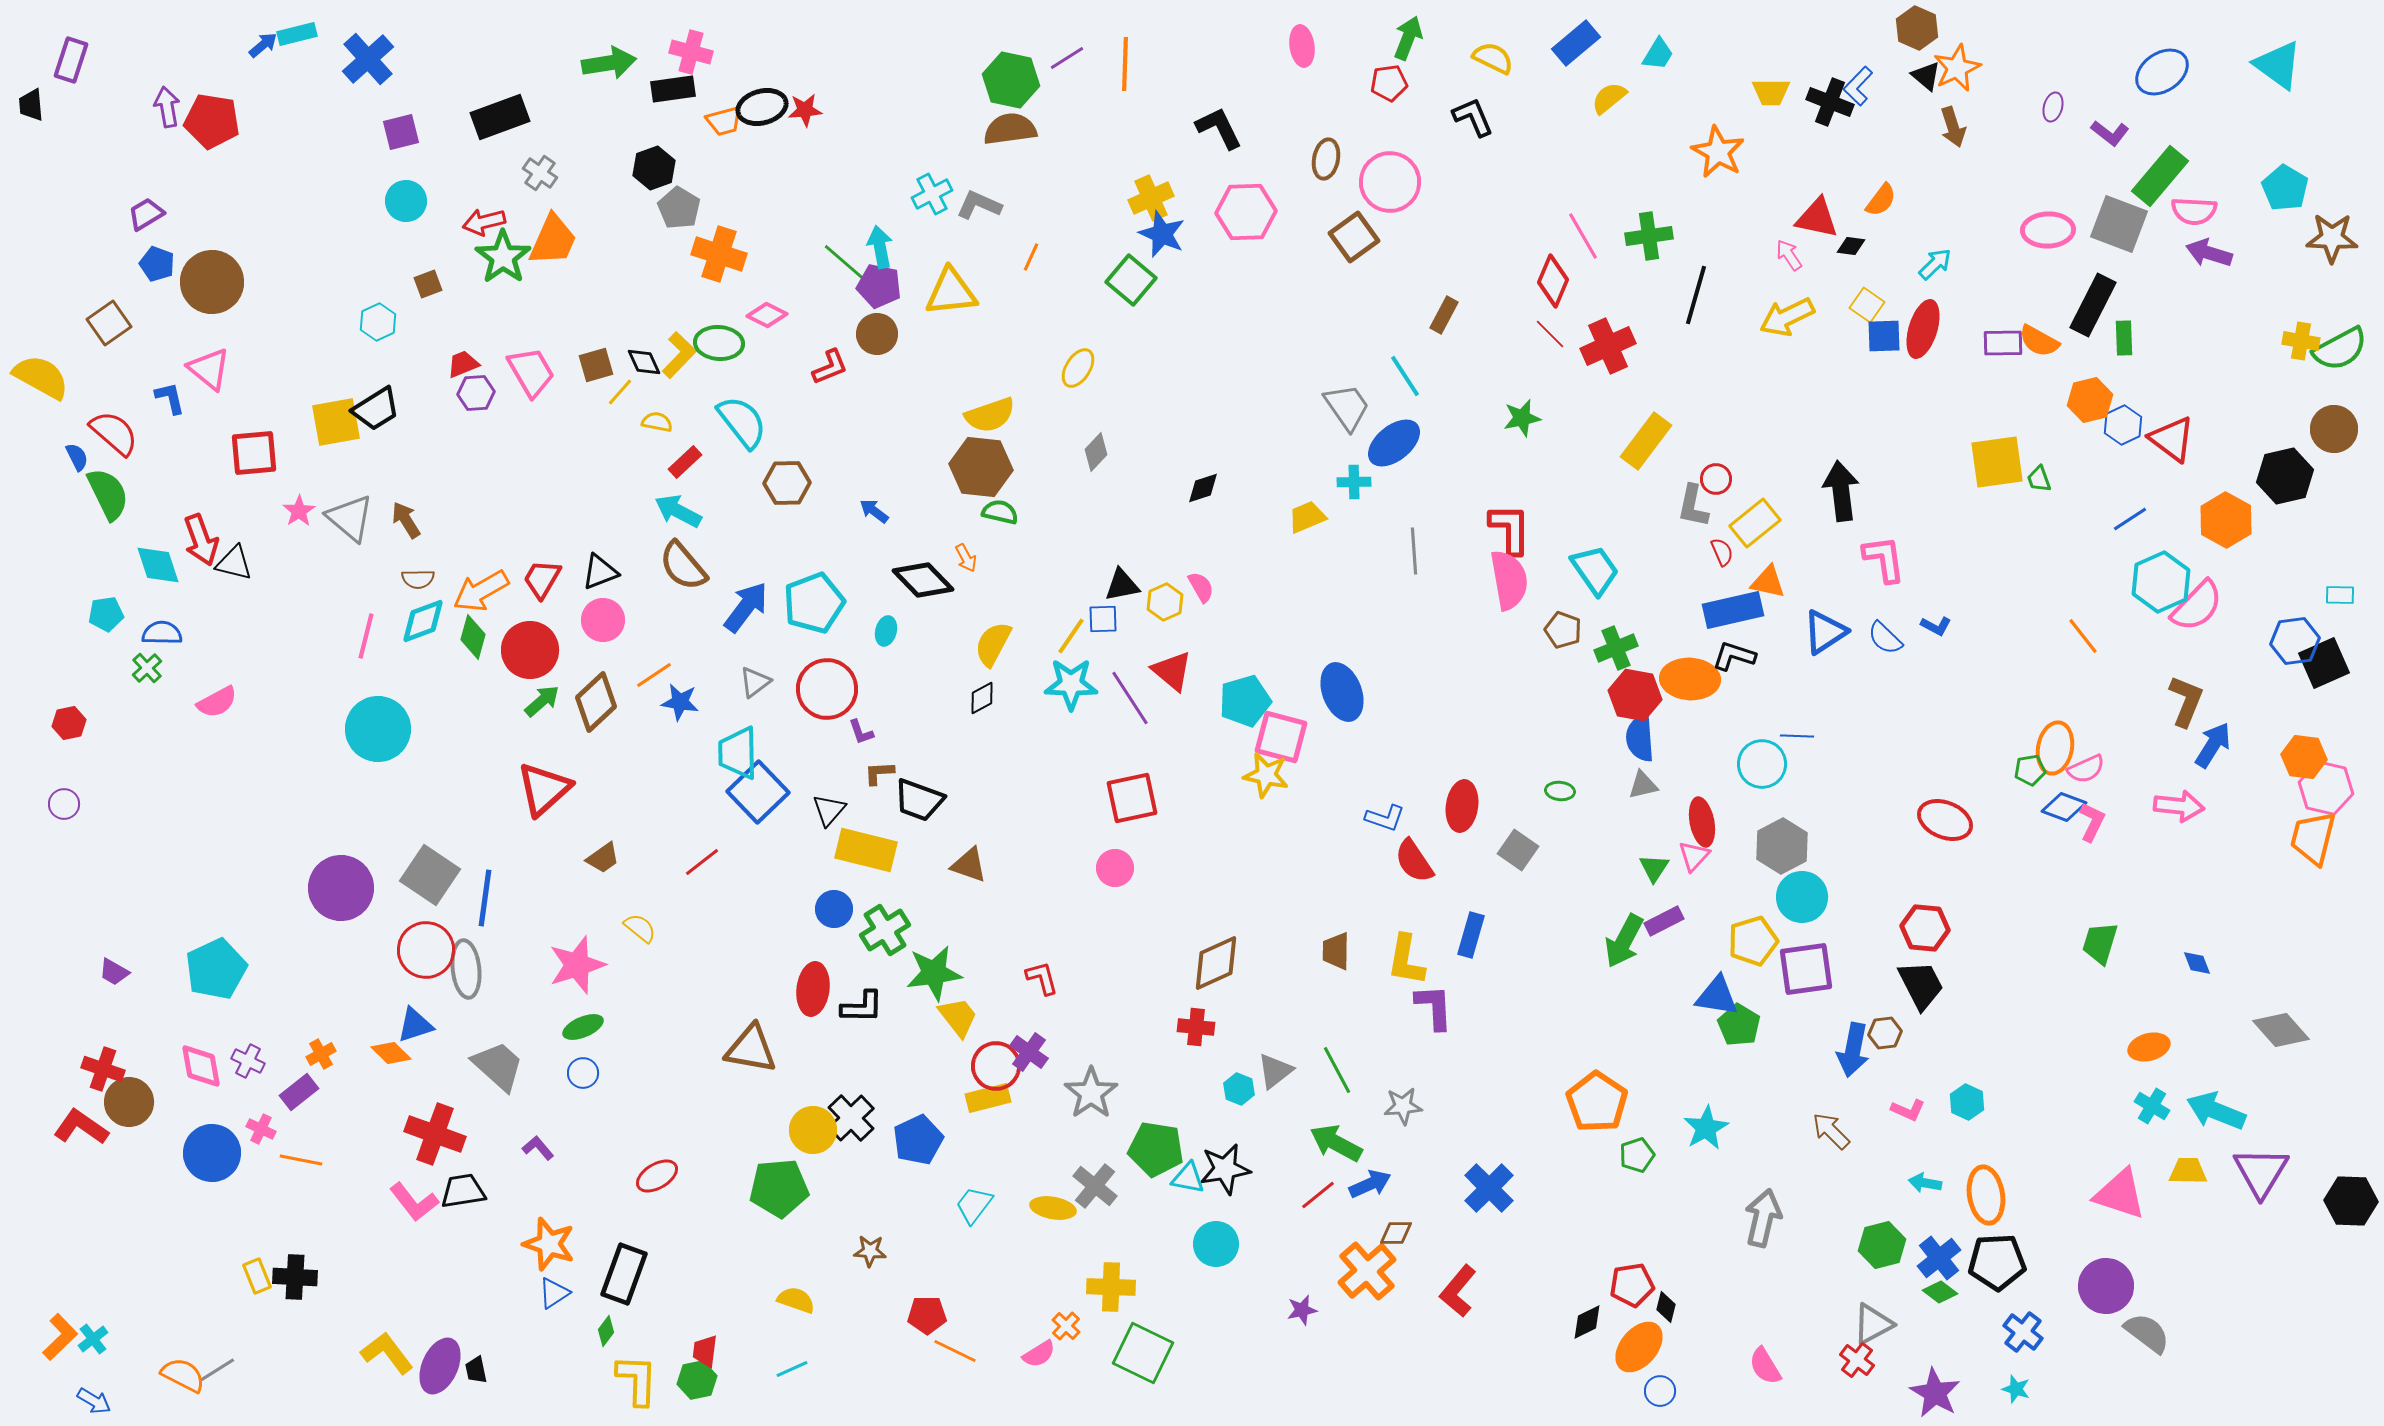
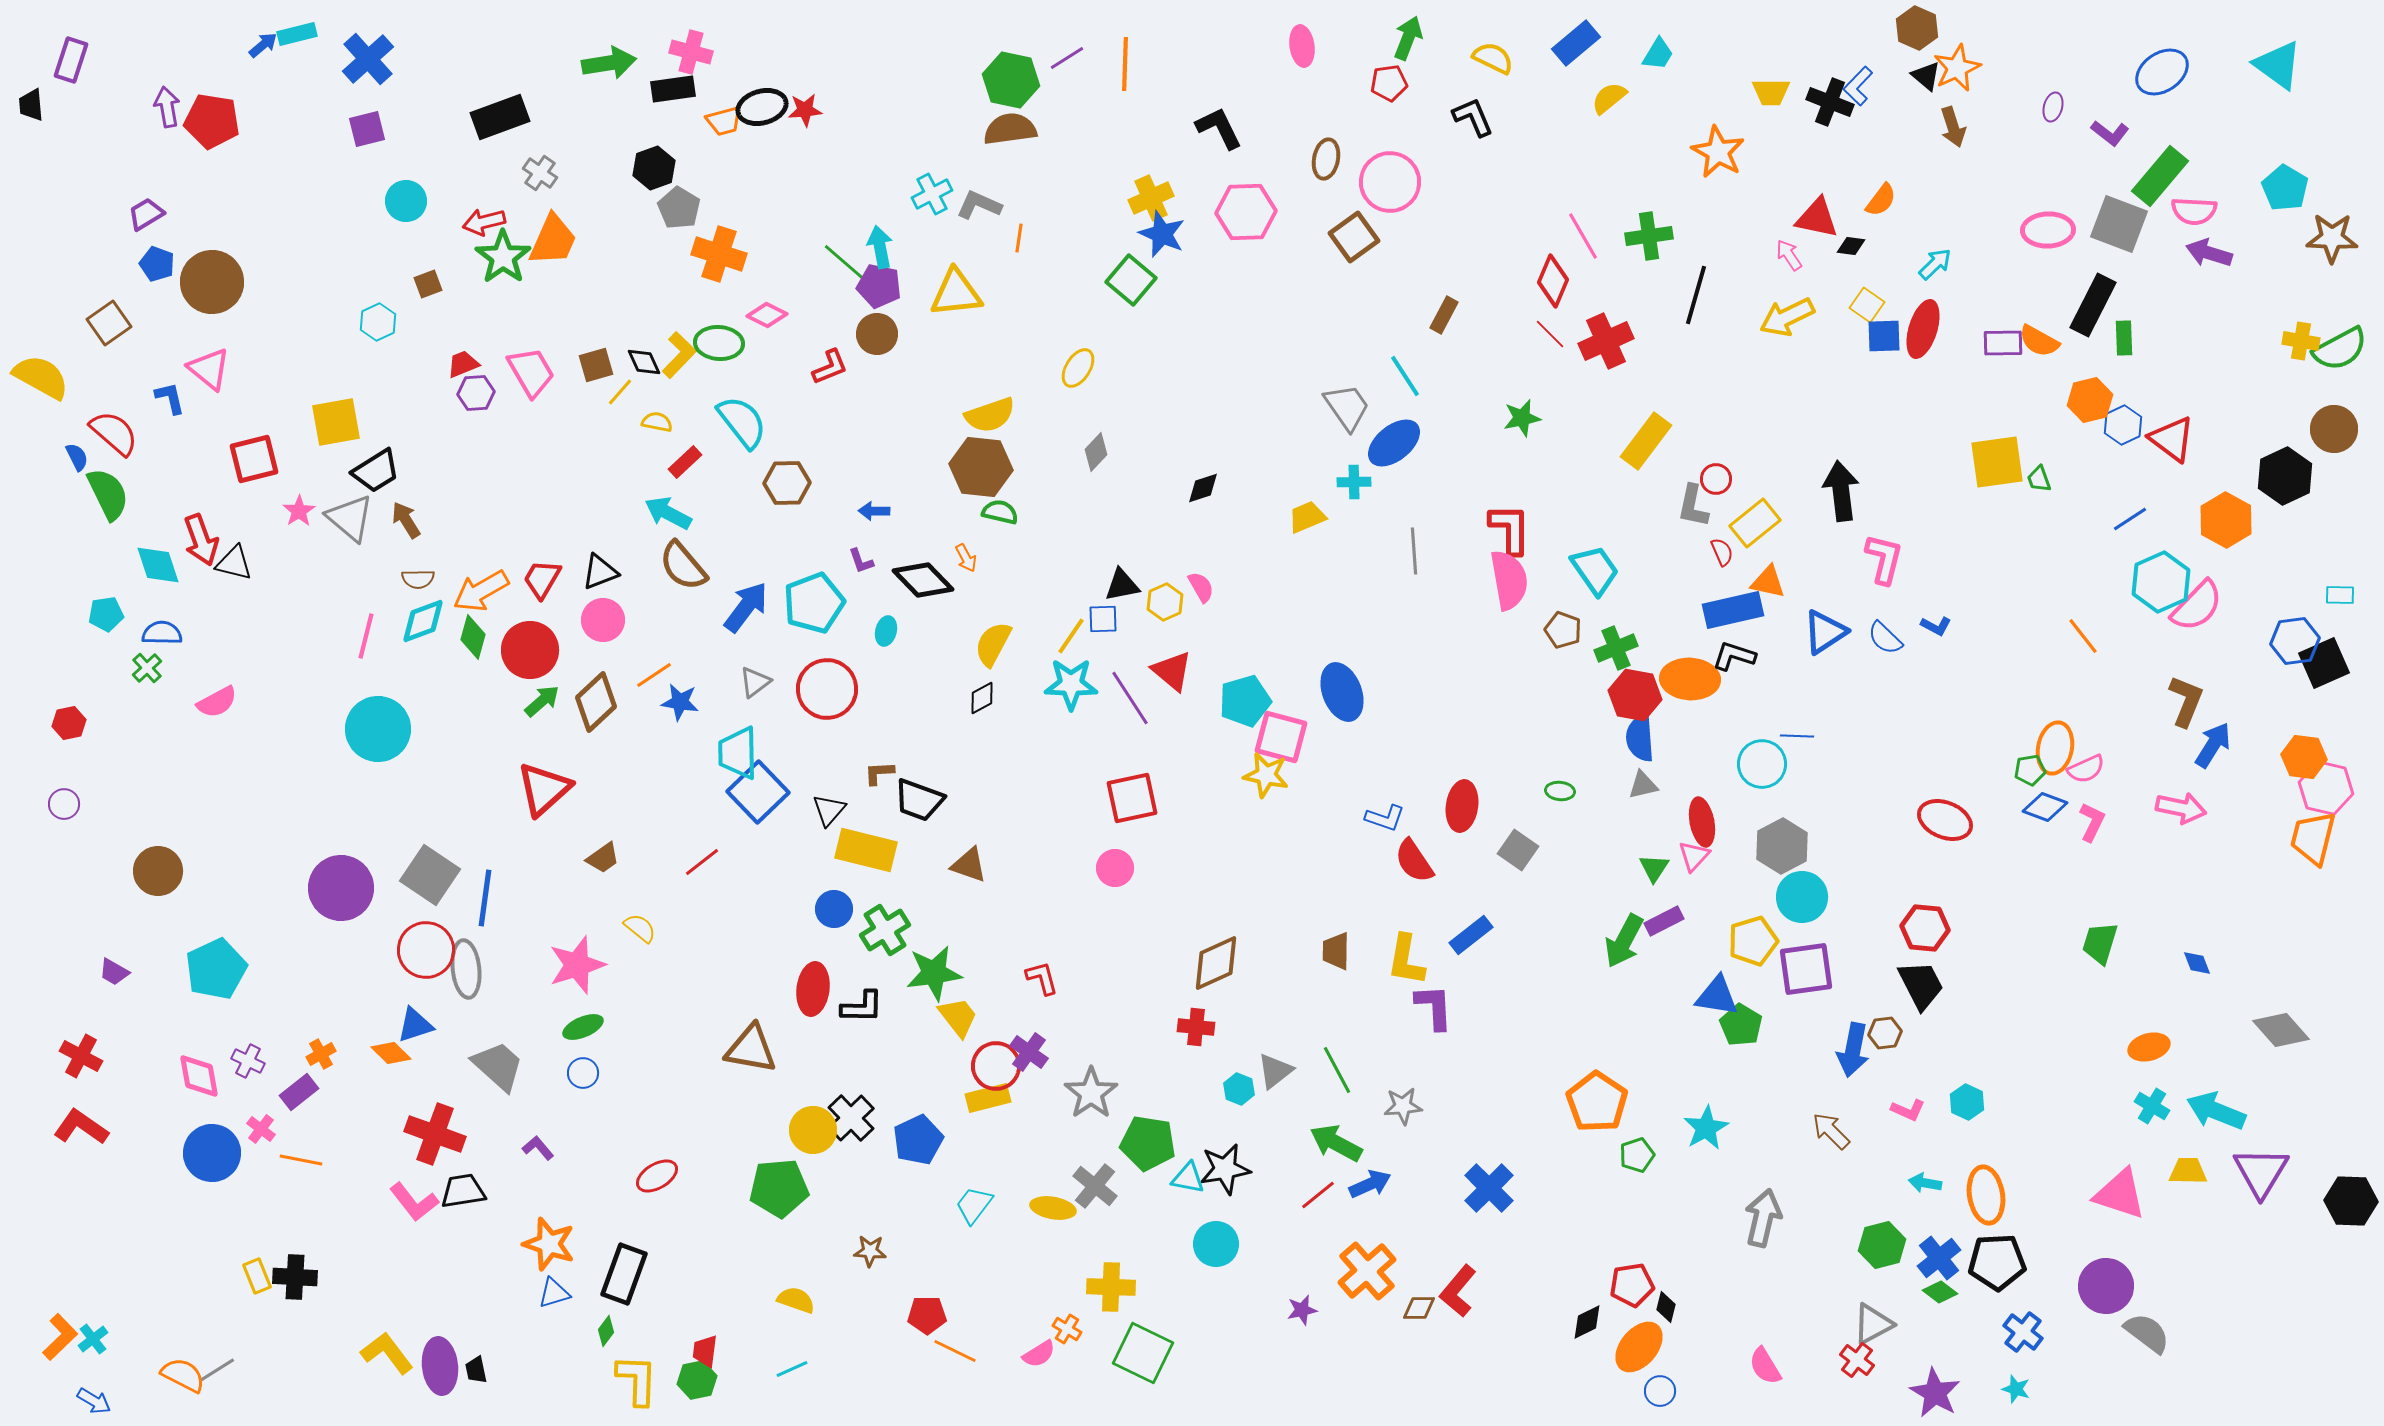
purple square at (401, 132): moved 34 px left, 3 px up
orange line at (1031, 257): moved 12 px left, 19 px up; rotated 16 degrees counterclockwise
yellow triangle at (951, 292): moved 5 px right, 1 px down
red cross at (1608, 346): moved 2 px left, 5 px up
black trapezoid at (376, 409): moved 62 px down
red square at (254, 453): moved 6 px down; rotated 9 degrees counterclockwise
black hexagon at (2285, 476): rotated 12 degrees counterclockwise
cyan arrow at (678, 511): moved 10 px left, 2 px down
blue arrow at (874, 511): rotated 36 degrees counterclockwise
pink L-shape at (1884, 559): rotated 22 degrees clockwise
purple L-shape at (861, 732): moved 171 px up
pink arrow at (2179, 806): moved 2 px right, 2 px down; rotated 6 degrees clockwise
blue diamond at (2064, 807): moved 19 px left
blue rectangle at (1471, 935): rotated 36 degrees clockwise
green pentagon at (1739, 1025): moved 2 px right
pink diamond at (201, 1066): moved 2 px left, 10 px down
red cross at (103, 1069): moved 22 px left, 13 px up; rotated 9 degrees clockwise
brown circle at (129, 1102): moved 29 px right, 231 px up
pink cross at (261, 1129): rotated 12 degrees clockwise
green pentagon at (1156, 1149): moved 8 px left, 6 px up
brown diamond at (1396, 1233): moved 23 px right, 75 px down
blue triangle at (554, 1293): rotated 16 degrees clockwise
orange cross at (1066, 1326): moved 1 px right, 3 px down; rotated 12 degrees counterclockwise
purple ellipse at (440, 1366): rotated 30 degrees counterclockwise
